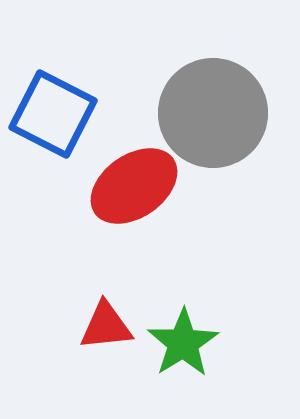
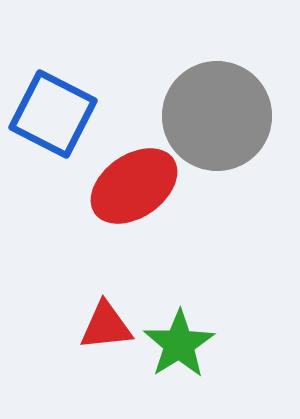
gray circle: moved 4 px right, 3 px down
green star: moved 4 px left, 1 px down
